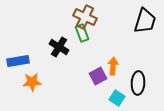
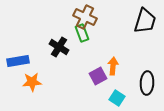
black ellipse: moved 9 px right
